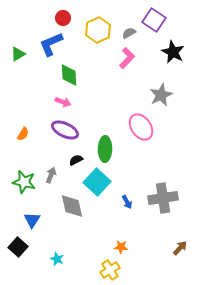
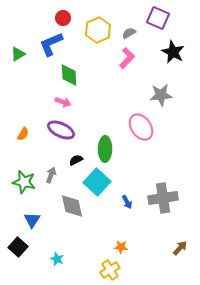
purple square: moved 4 px right, 2 px up; rotated 10 degrees counterclockwise
gray star: rotated 20 degrees clockwise
purple ellipse: moved 4 px left
